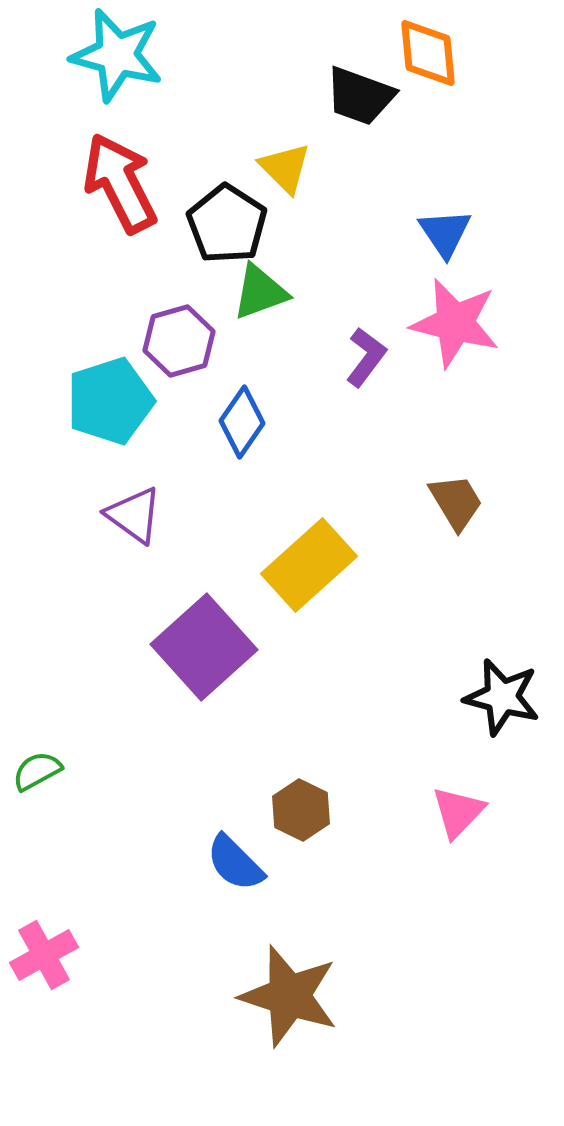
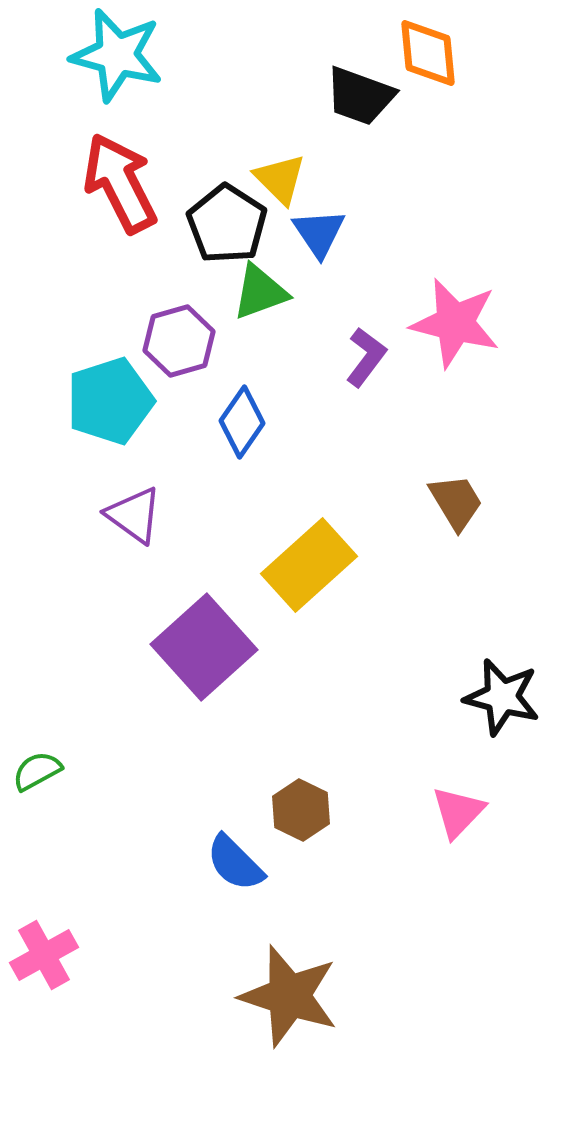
yellow triangle: moved 5 px left, 11 px down
blue triangle: moved 126 px left
